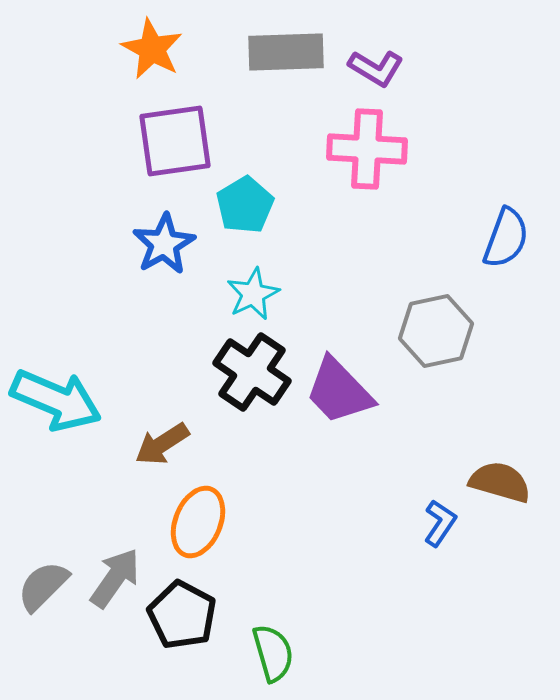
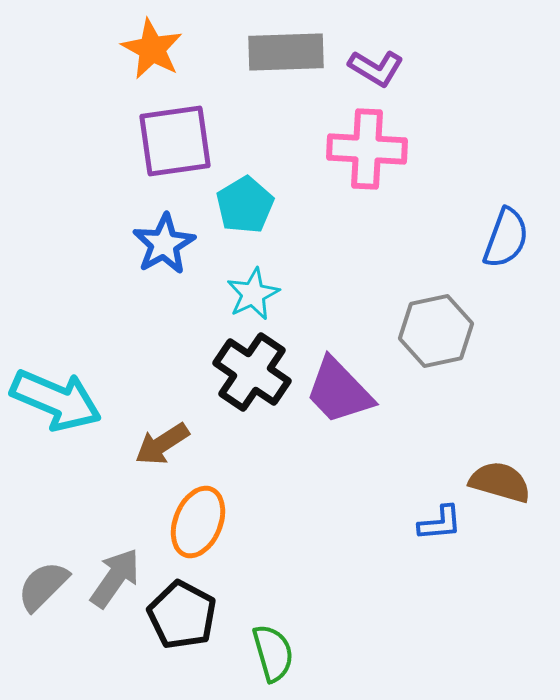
blue L-shape: rotated 51 degrees clockwise
